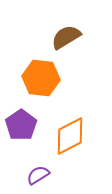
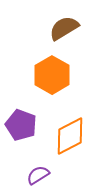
brown semicircle: moved 2 px left, 9 px up
orange hexagon: moved 11 px right, 3 px up; rotated 24 degrees clockwise
purple pentagon: rotated 16 degrees counterclockwise
